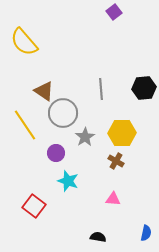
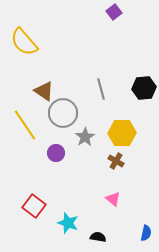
gray line: rotated 10 degrees counterclockwise
cyan star: moved 42 px down
pink triangle: rotated 35 degrees clockwise
